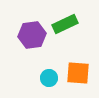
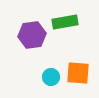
green rectangle: moved 2 px up; rotated 15 degrees clockwise
cyan circle: moved 2 px right, 1 px up
